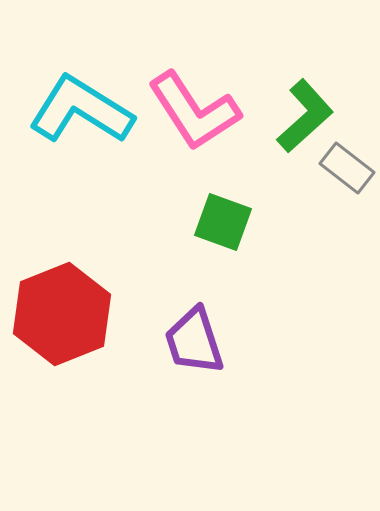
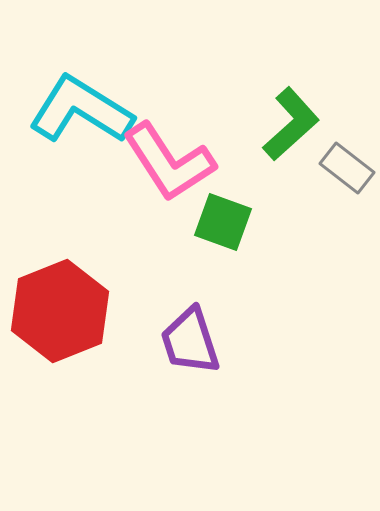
pink L-shape: moved 25 px left, 51 px down
green L-shape: moved 14 px left, 8 px down
red hexagon: moved 2 px left, 3 px up
purple trapezoid: moved 4 px left
